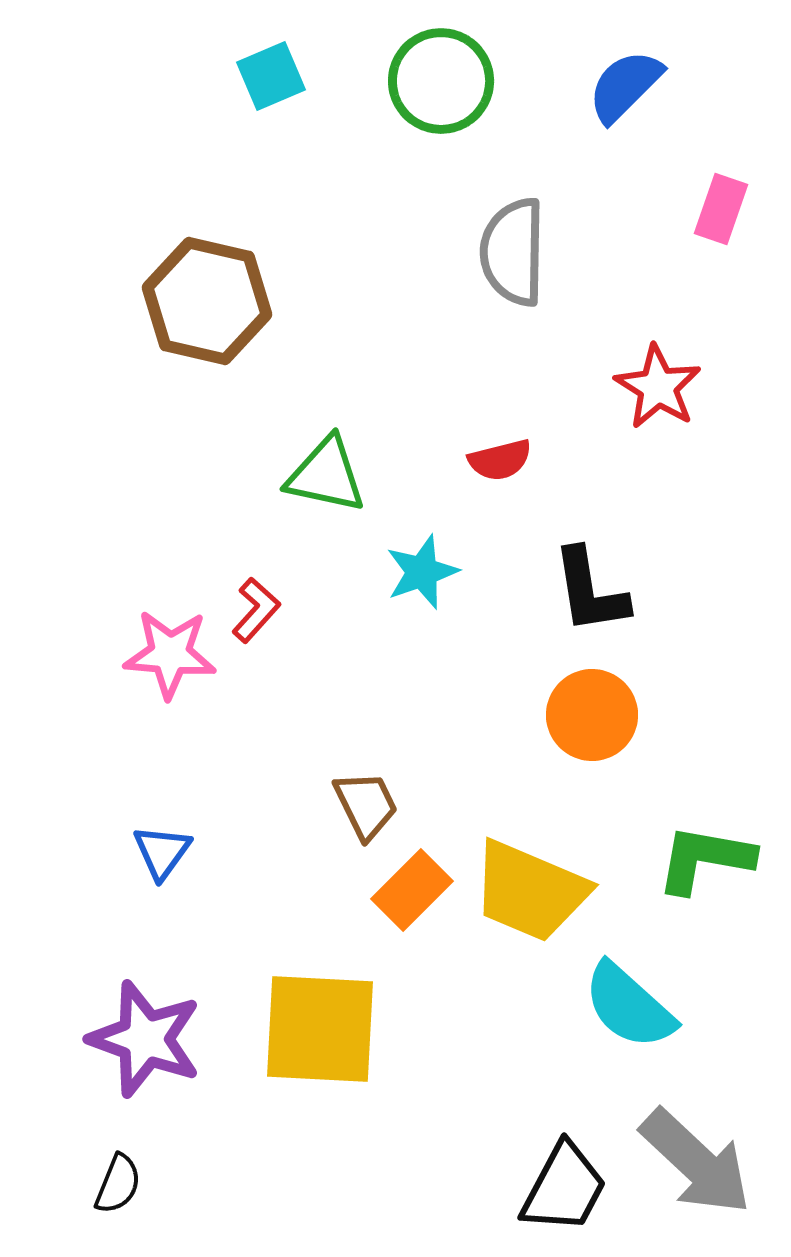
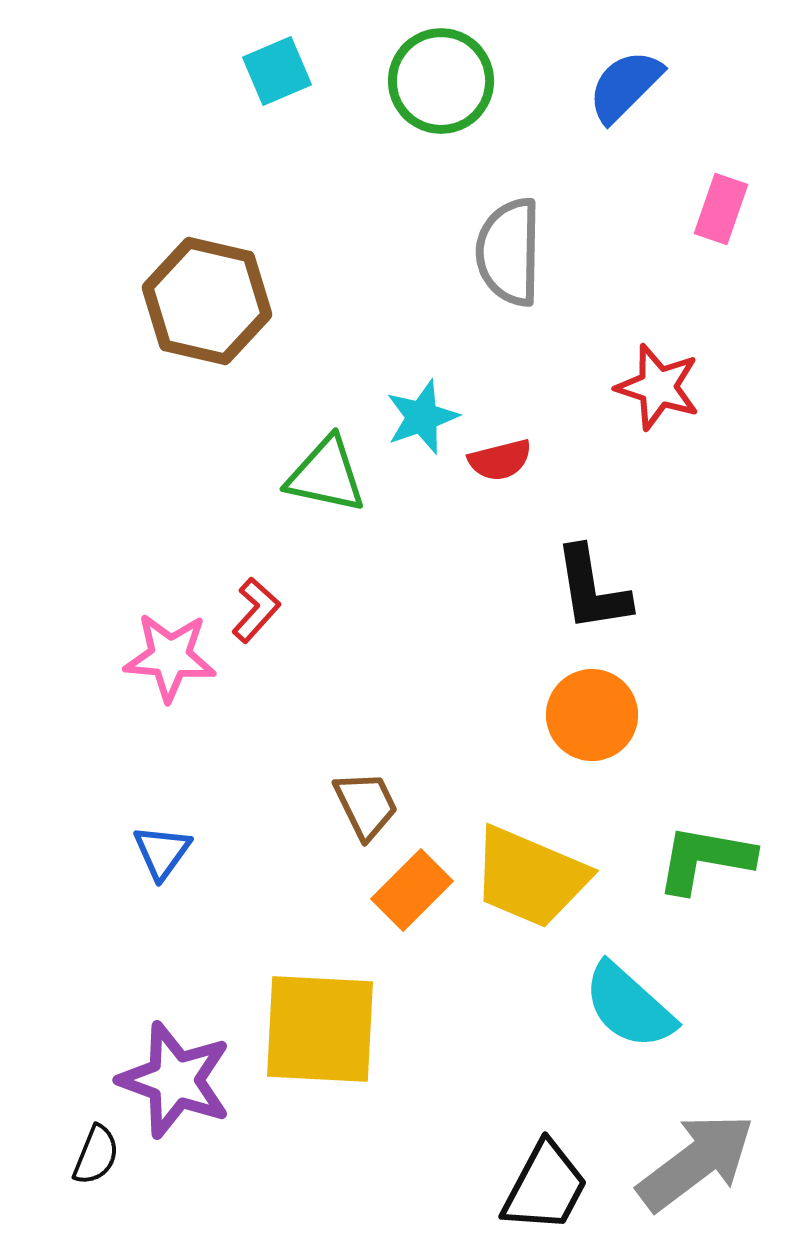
cyan square: moved 6 px right, 5 px up
gray semicircle: moved 4 px left
red star: rotated 14 degrees counterclockwise
cyan star: moved 155 px up
black L-shape: moved 2 px right, 2 px up
pink star: moved 3 px down
yellow trapezoid: moved 14 px up
purple star: moved 30 px right, 41 px down
gray arrow: rotated 80 degrees counterclockwise
black semicircle: moved 22 px left, 29 px up
black trapezoid: moved 19 px left, 1 px up
